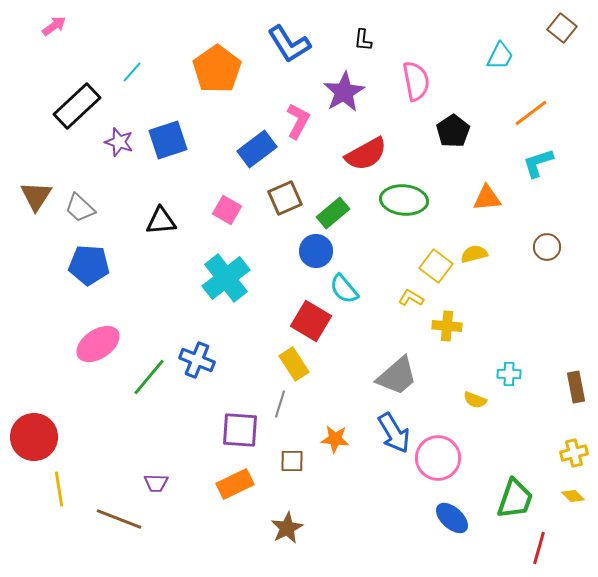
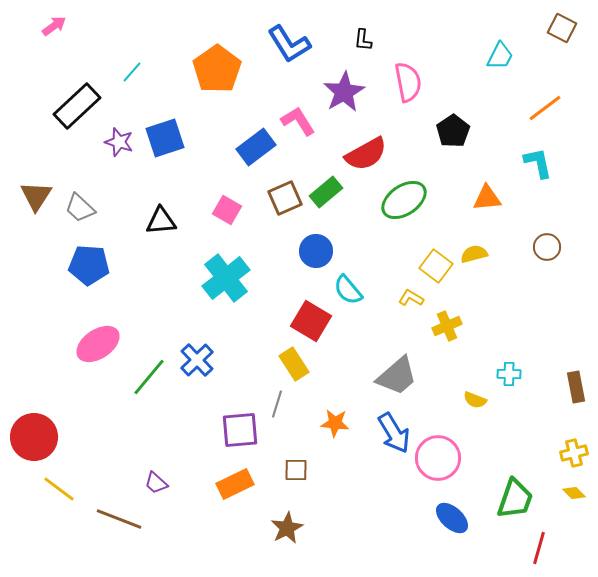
brown square at (562, 28): rotated 12 degrees counterclockwise
pink semicircle at (416, 81): moved 8 px left, 1 px down
orange line at (531, 113): moved 14 px right, 5 px up
pink L-shape at (298, 121): rotated 60 degrees counterclockwise
blue square at (168, 140): moved 3 px left, 2 px up
blue rectangle at (257, 149): moved 1 px left, 2 px up
cyan L-shape at (538, 163): rotated 96 degrees clockwise
green ellipse at (404, 200): rotated 39 degrees counterclockwise
green rectangle at (333, 213): moved 7 px left, 21 px up
cyan semicircle at (344, 289): moved 4 px right, 1 px down
yellow cross at (447, 326): rotated 28 degrees counterclockwise
blue cross at (197, 360): rotated 24 degrees clockwise
gray line at (280, 404): moved 3 px left
purple square at (240, 430): rotated 9 degrees counterclockwise
orange star at (335, 439): moved 16 px up
brown square at (292, 461): moved 4 px right, 9 px down
purple trapezoid at (156, 483): rotated 40 degrees clockwise
yellow line at (59, 489): rotated 44 degrees counterclockwise
yellow diamond at (573, 496): moved 1 px right, 3 px up
